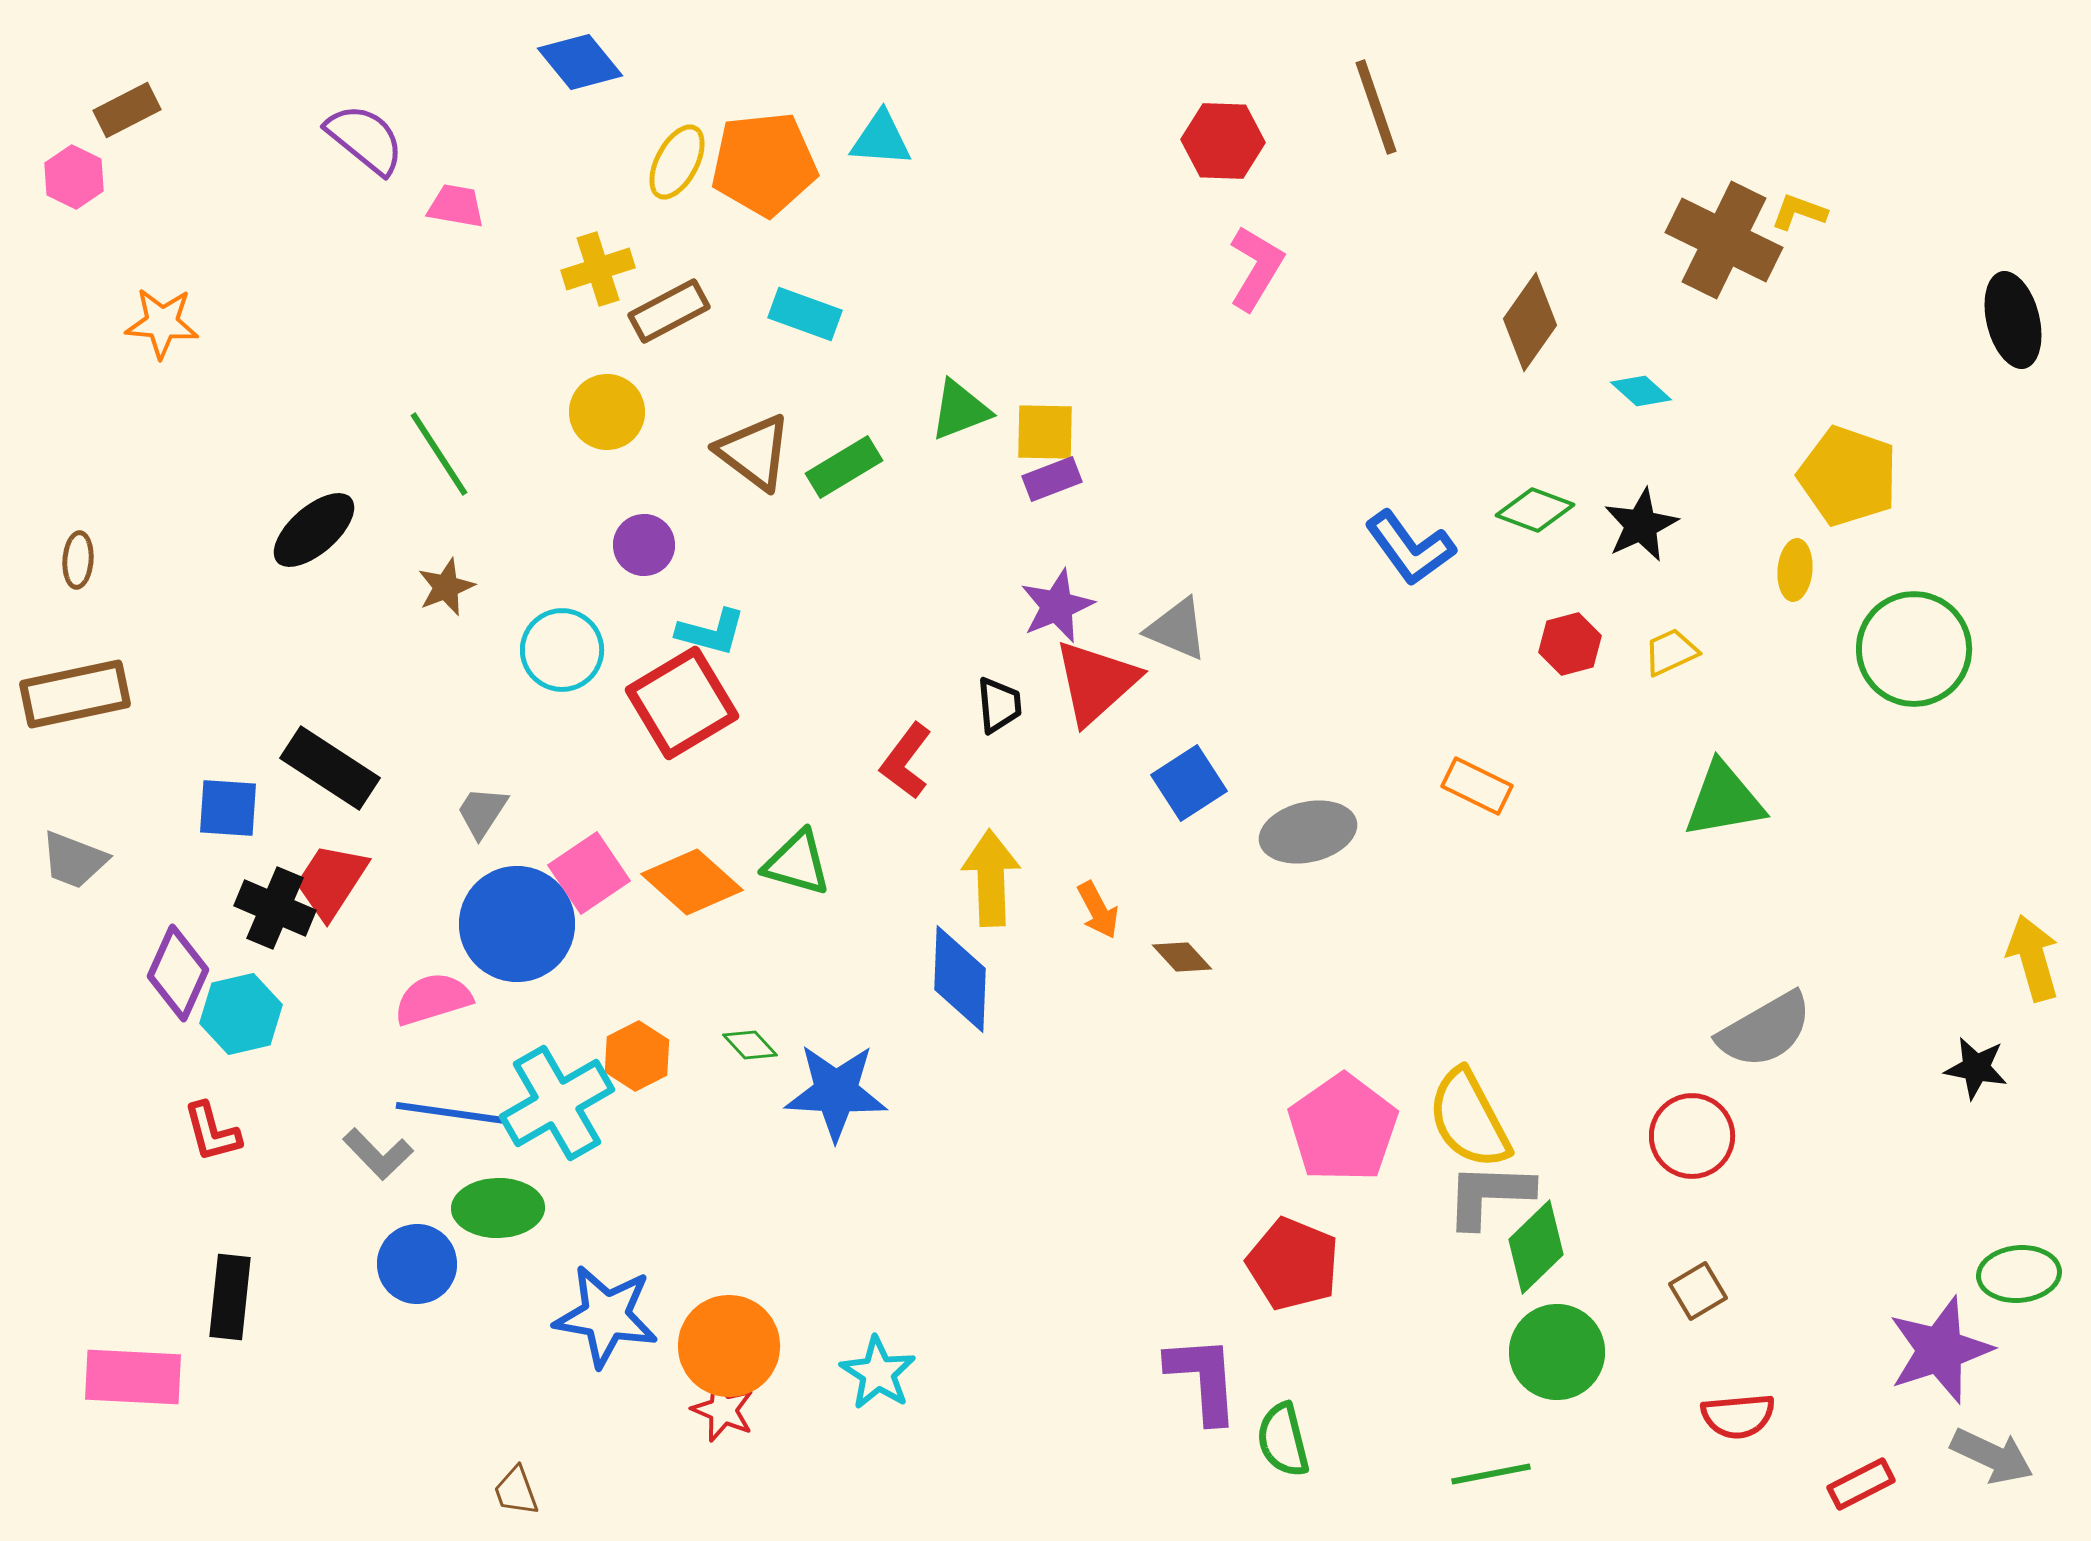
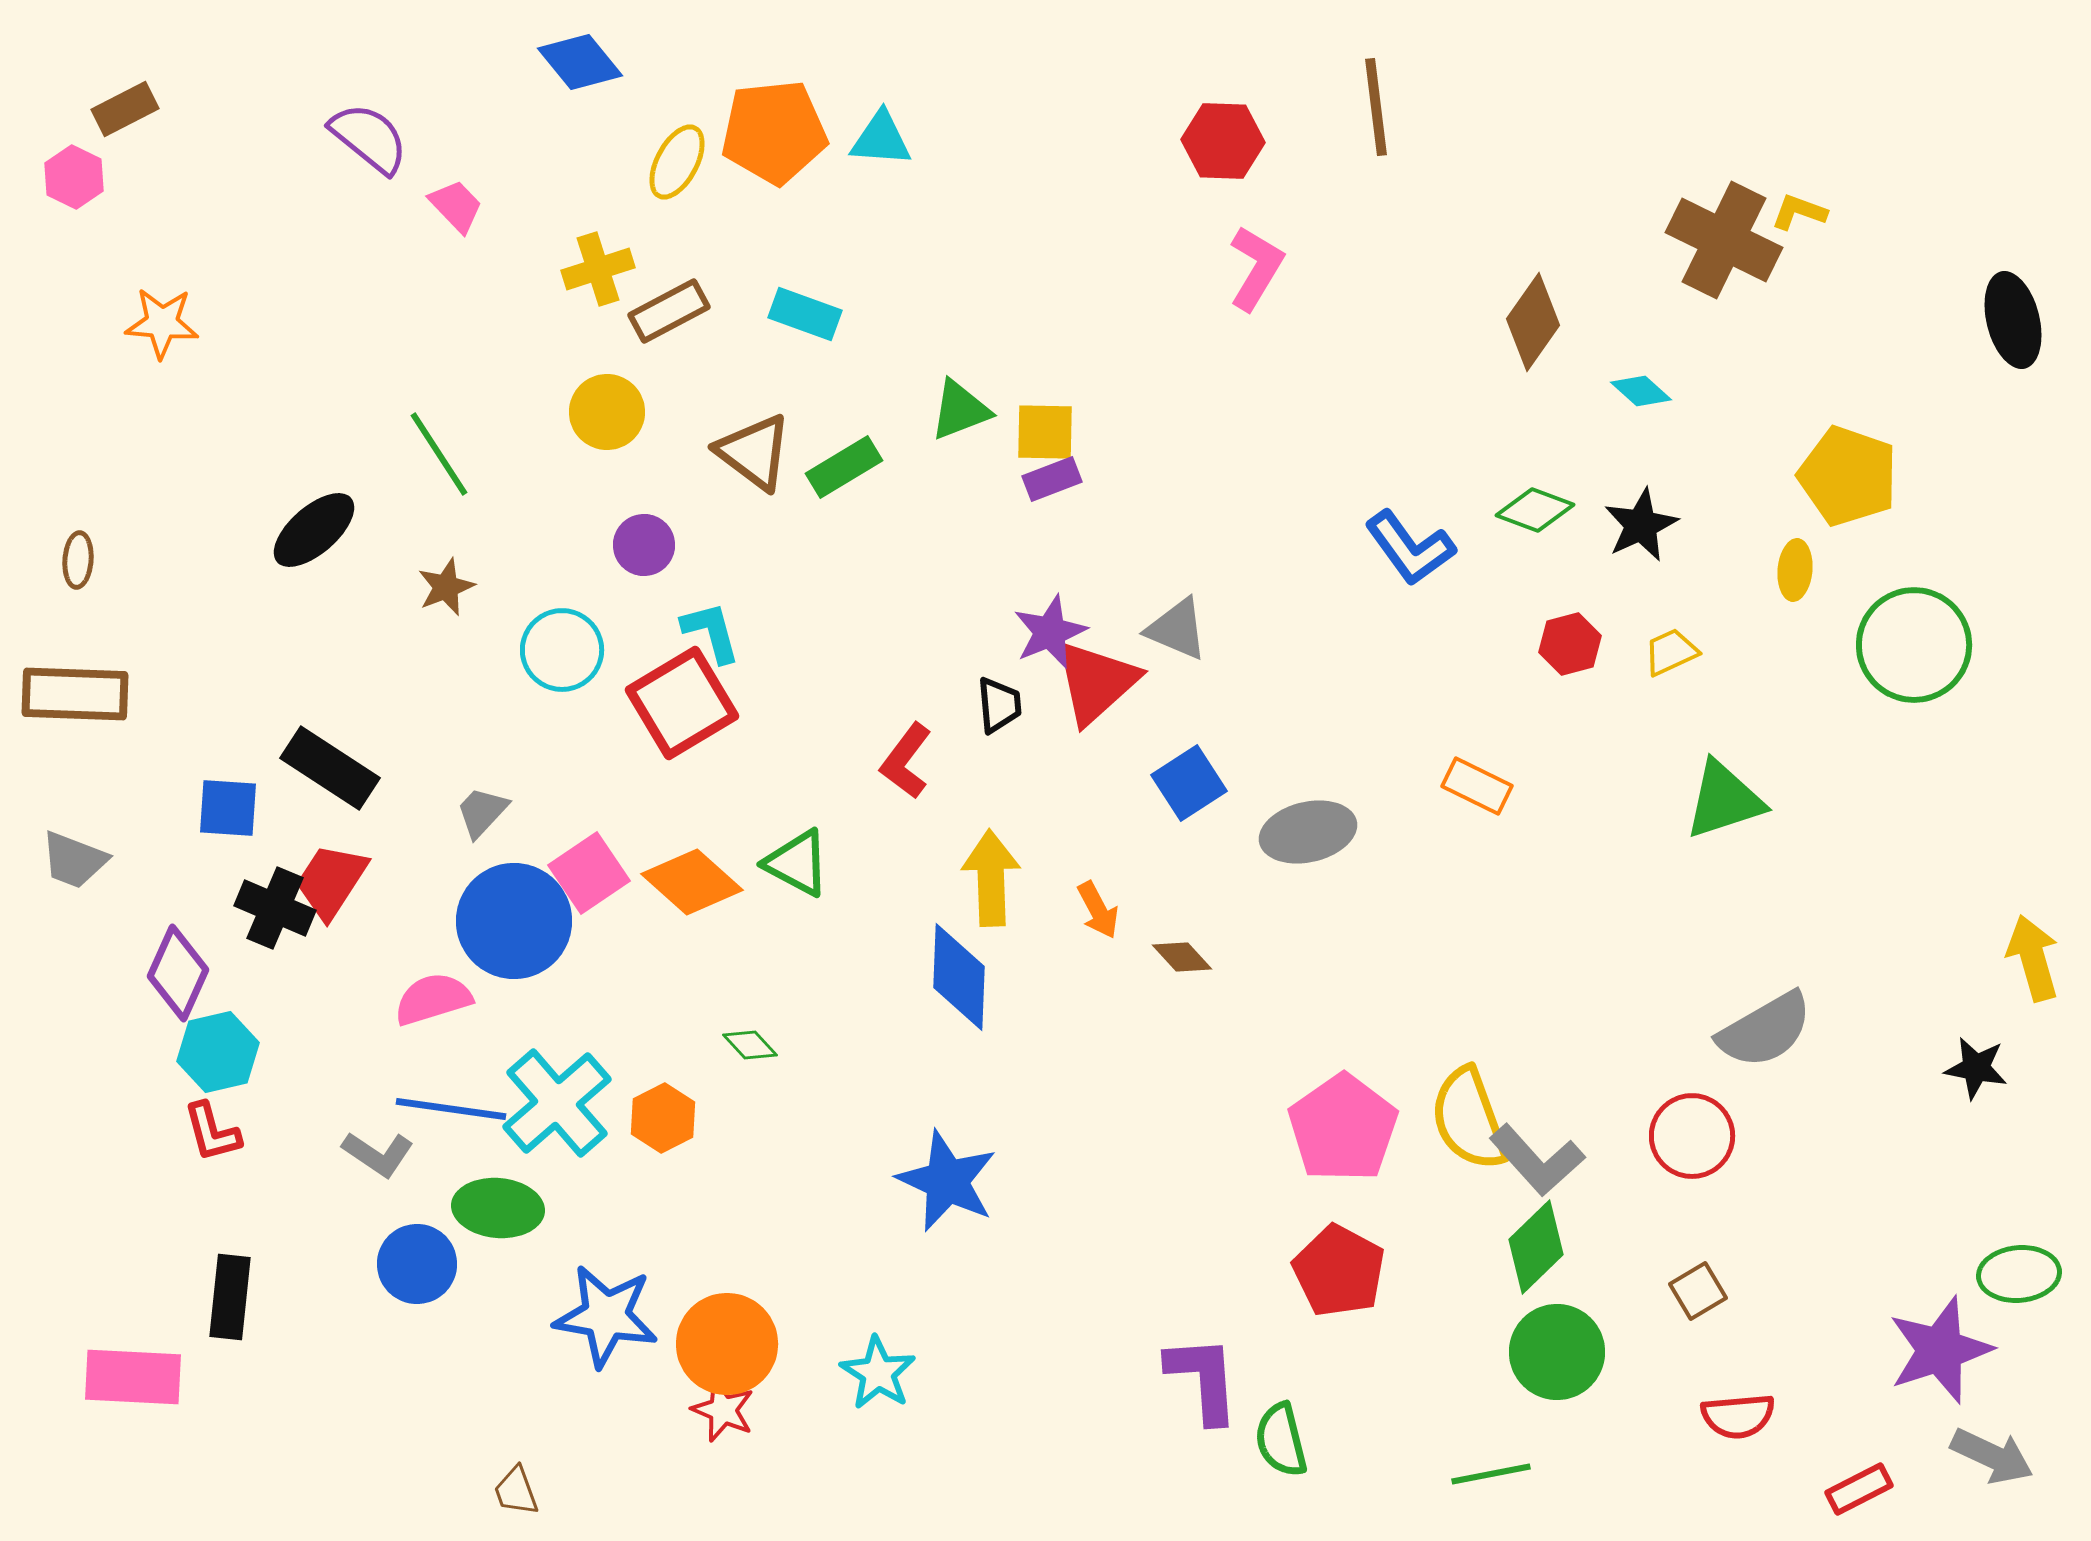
brown line at (1376, 107): rotated 12 degrees clockwise
brown rectangle at (127, 110): moved 2 px left, 1 px up
purple semicircle at (365, 139): moved 4 px right, 1 px up
orange pentagon at (764, 164): moved 10 px right, 32 px up
pink trapezoid at (456, 206): rotated 36 degrees clockwise
brown diamond at (1530, 322): moved 3 px right
purple star at (1057, 606): moved 7 px left, 26 px down
cyan L-shape at (711, 632): rotated 120 degrees counterclockwise
green circle at (1914, 649): moved 4 px up
brown rectangle at (75, 694): rotated 14 degrees clockwise
green triangle at (1724, 800): rotated 8 degrees counterclockwise
gray trapezoid at (482, 812): rotated 10 degrees clockwise
green triangle at (797, 863): rotated 12 degrees clockwise
blue circle at (517, 924): moved 3 px left, 3 px up
blue diamond at (960, 979): moved 1 px left, 2 px up
cyan hexagon at (241, 1014): moved 23 px left, 38 px down
orange hexagon at (637, 1056): moved 26 px right, 62 px down
blue star at (836, 1092): moved 111 px right, 89 px down; rotated 22 degrees clockwise
cyan cross at (557, 1103): rotated 11 degrees counterclockwise
blue line at (451, 1113): moved 4 px up
yellow semicircle at (1469, 1119): rotated 8 degrees clockwise
gray L-shape at (378, 1154): rotated 12 degrees counterclockwise
gray L-shape at (1489, 1195): moved 48 px right, 35 px up; rotated 134 degrees counterclockwise
green ellipse at (498, 1208): rotated 6 degrees clockwise
red pentagon at (1293, 1264): moved 46 px right, 7 px down; rotated 6 degrees clockwise
orange circle at (729, 1346): moved 2 px left, 2 px up
green semicircle at (1283, 1440): moved 2 px left
red rectangle at (1861, 1484): moved 2 px left, 5 px down
